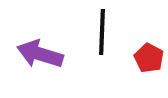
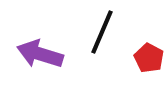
black line: rotated 21 degrees clockwise
